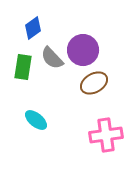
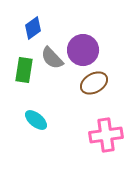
green rectangle: moved 1 px right, 3 px down
